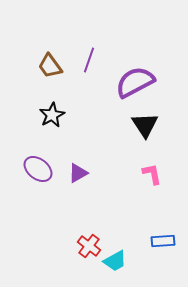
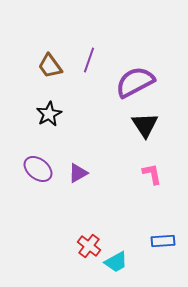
black star: moved 3 px left, 1 px up
cyan trapezoid: moved 1 px right, 1 px down
